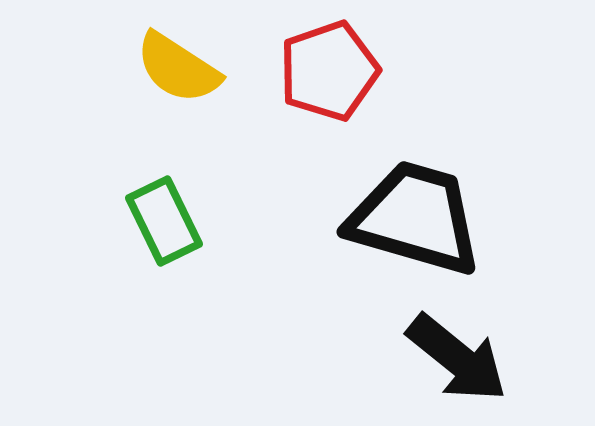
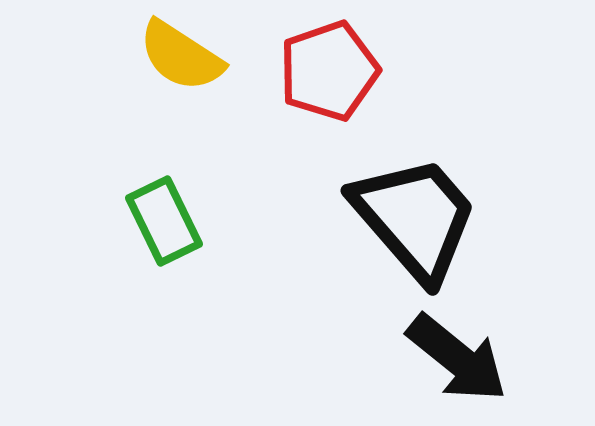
yellow semicircle: moved 3 px right, 12 px up
black trapezoid: rotated 33 degrees clockwise
